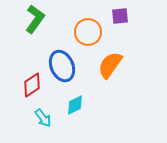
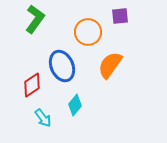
cyan diamond: rotated 25 degrees counterclockwise
